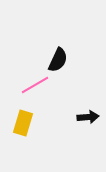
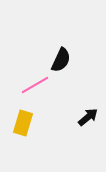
black semicircle: moved 3 px right
black arrow: rotated 35 degrees counterclockwise
